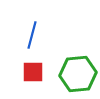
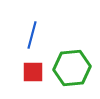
green hexagon: moved 6 px left, 6 px up
